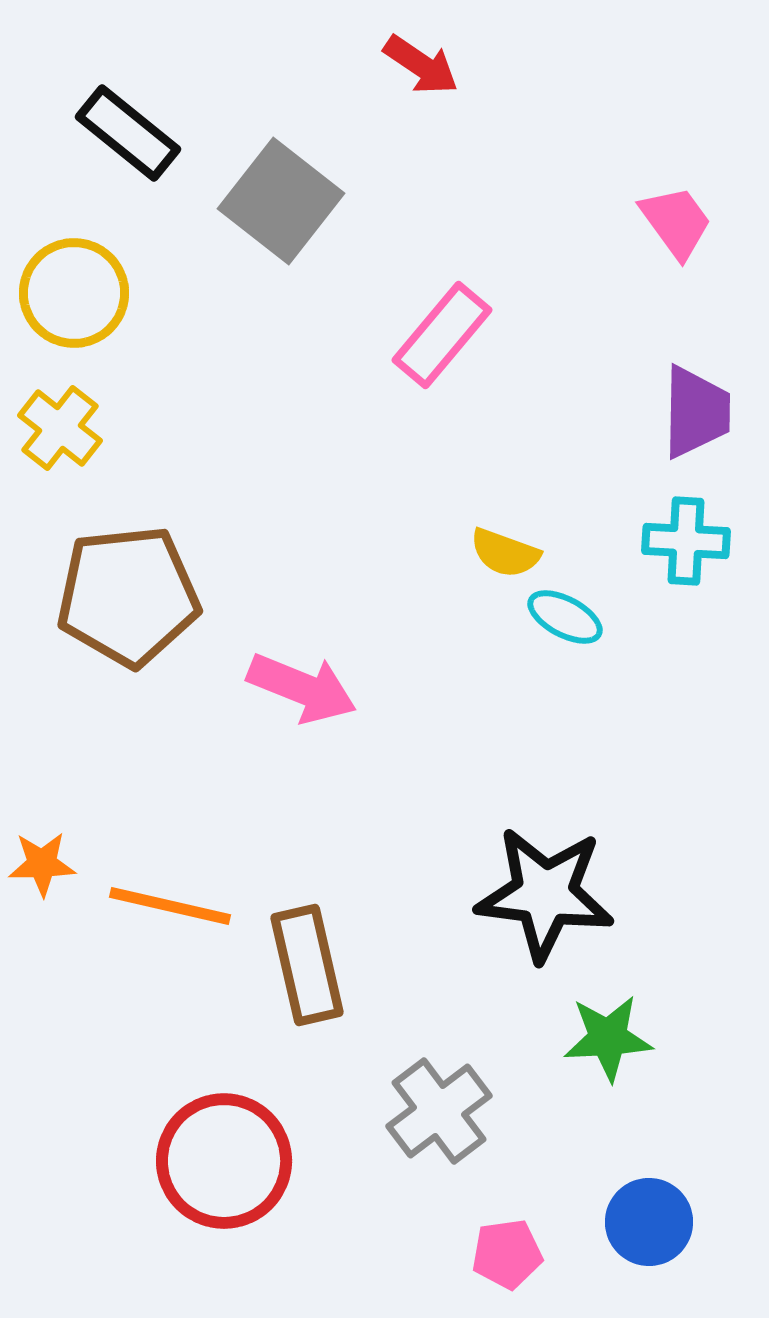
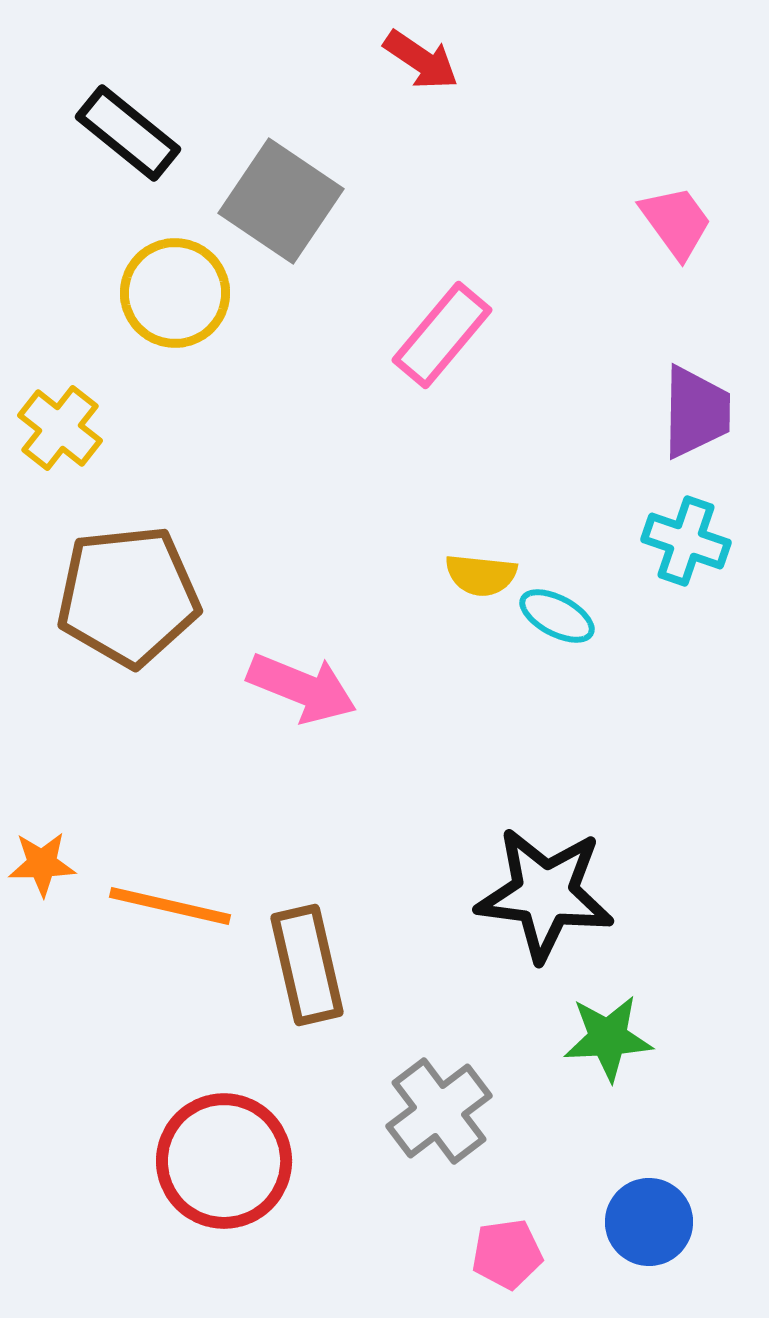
red arrow: moved 5 px up
gray square: rotated 4 degrees counterclockwise
yellow circle: moved 101 px right
cyan cross: rotated 16 degrees clockwise
yellow semicircle: moved 24 px left, 22 px down; rotated 14 degrees counterclockwise
cyan ellipse: moved 8 px left, 1 px up
